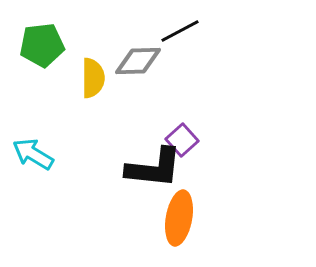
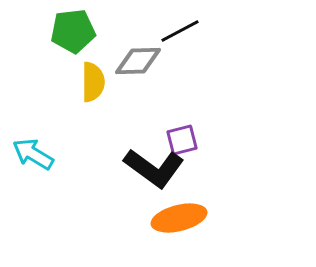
green pentagon: moved 31 px right, 14 px up
yellow semicircle: moved 4 px down
purple square: rotated 28 degrees clockwise
black L-shape: rotated 30 degrees clockwise
orange ellipse: rotated 66 degrees clockwise
